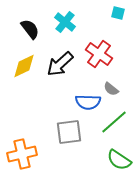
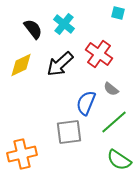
cyan cross: moved 1 px left, 2 px down
black semicircle: moved 3 px right
yellow diamond: moved 3 px left, 1 px up
blue semicircle: moved 2 px left, 1 px down; rotated 110 degrees clockwise
